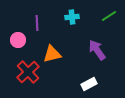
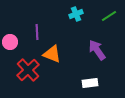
cyan cross: moved 4 px right, 3 px up; rotated 16 degrees counterclockwise
purple line: moved 9 px down
pink circle: moved 8 px left, 2 px down
orange triangle: rotated 36 degrees clockwise
red cross: moved 2 px up
white rectangle: moved 1 px right, 1 px up; rotated 21 degrees clockwise
